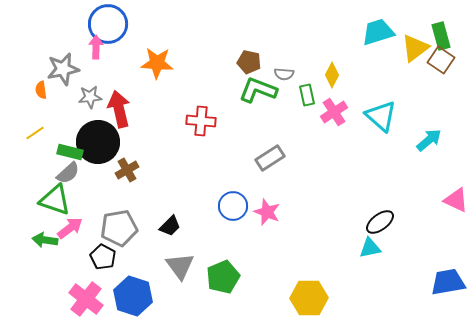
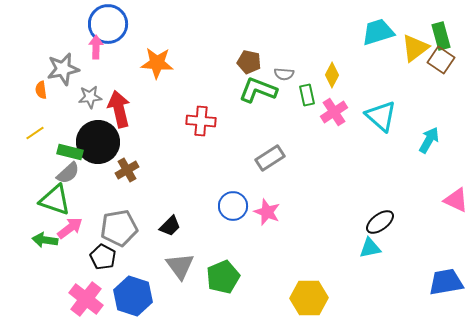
cyan arrow at (429, 140): rotated 20 degrees counterclockwise
blue trapezoid at (448, 282): moved 2 px left
